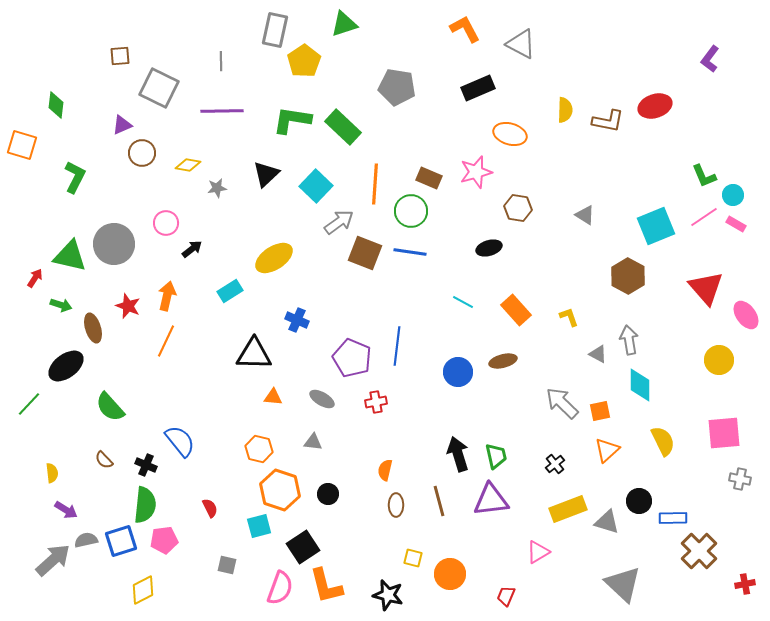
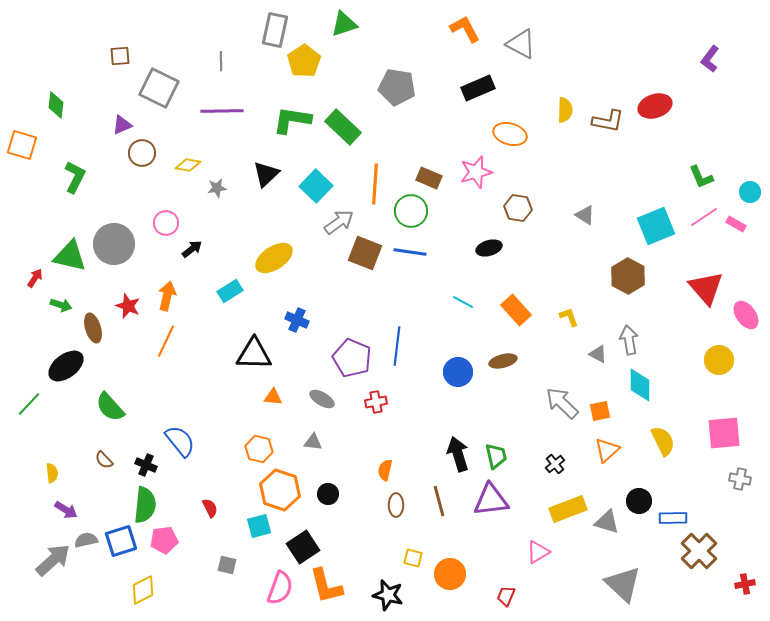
green L-shape at (704, 176): moved 3 px left, 1 px down
cyan circle at (733, 195): moved 17 px right, 3 px up
